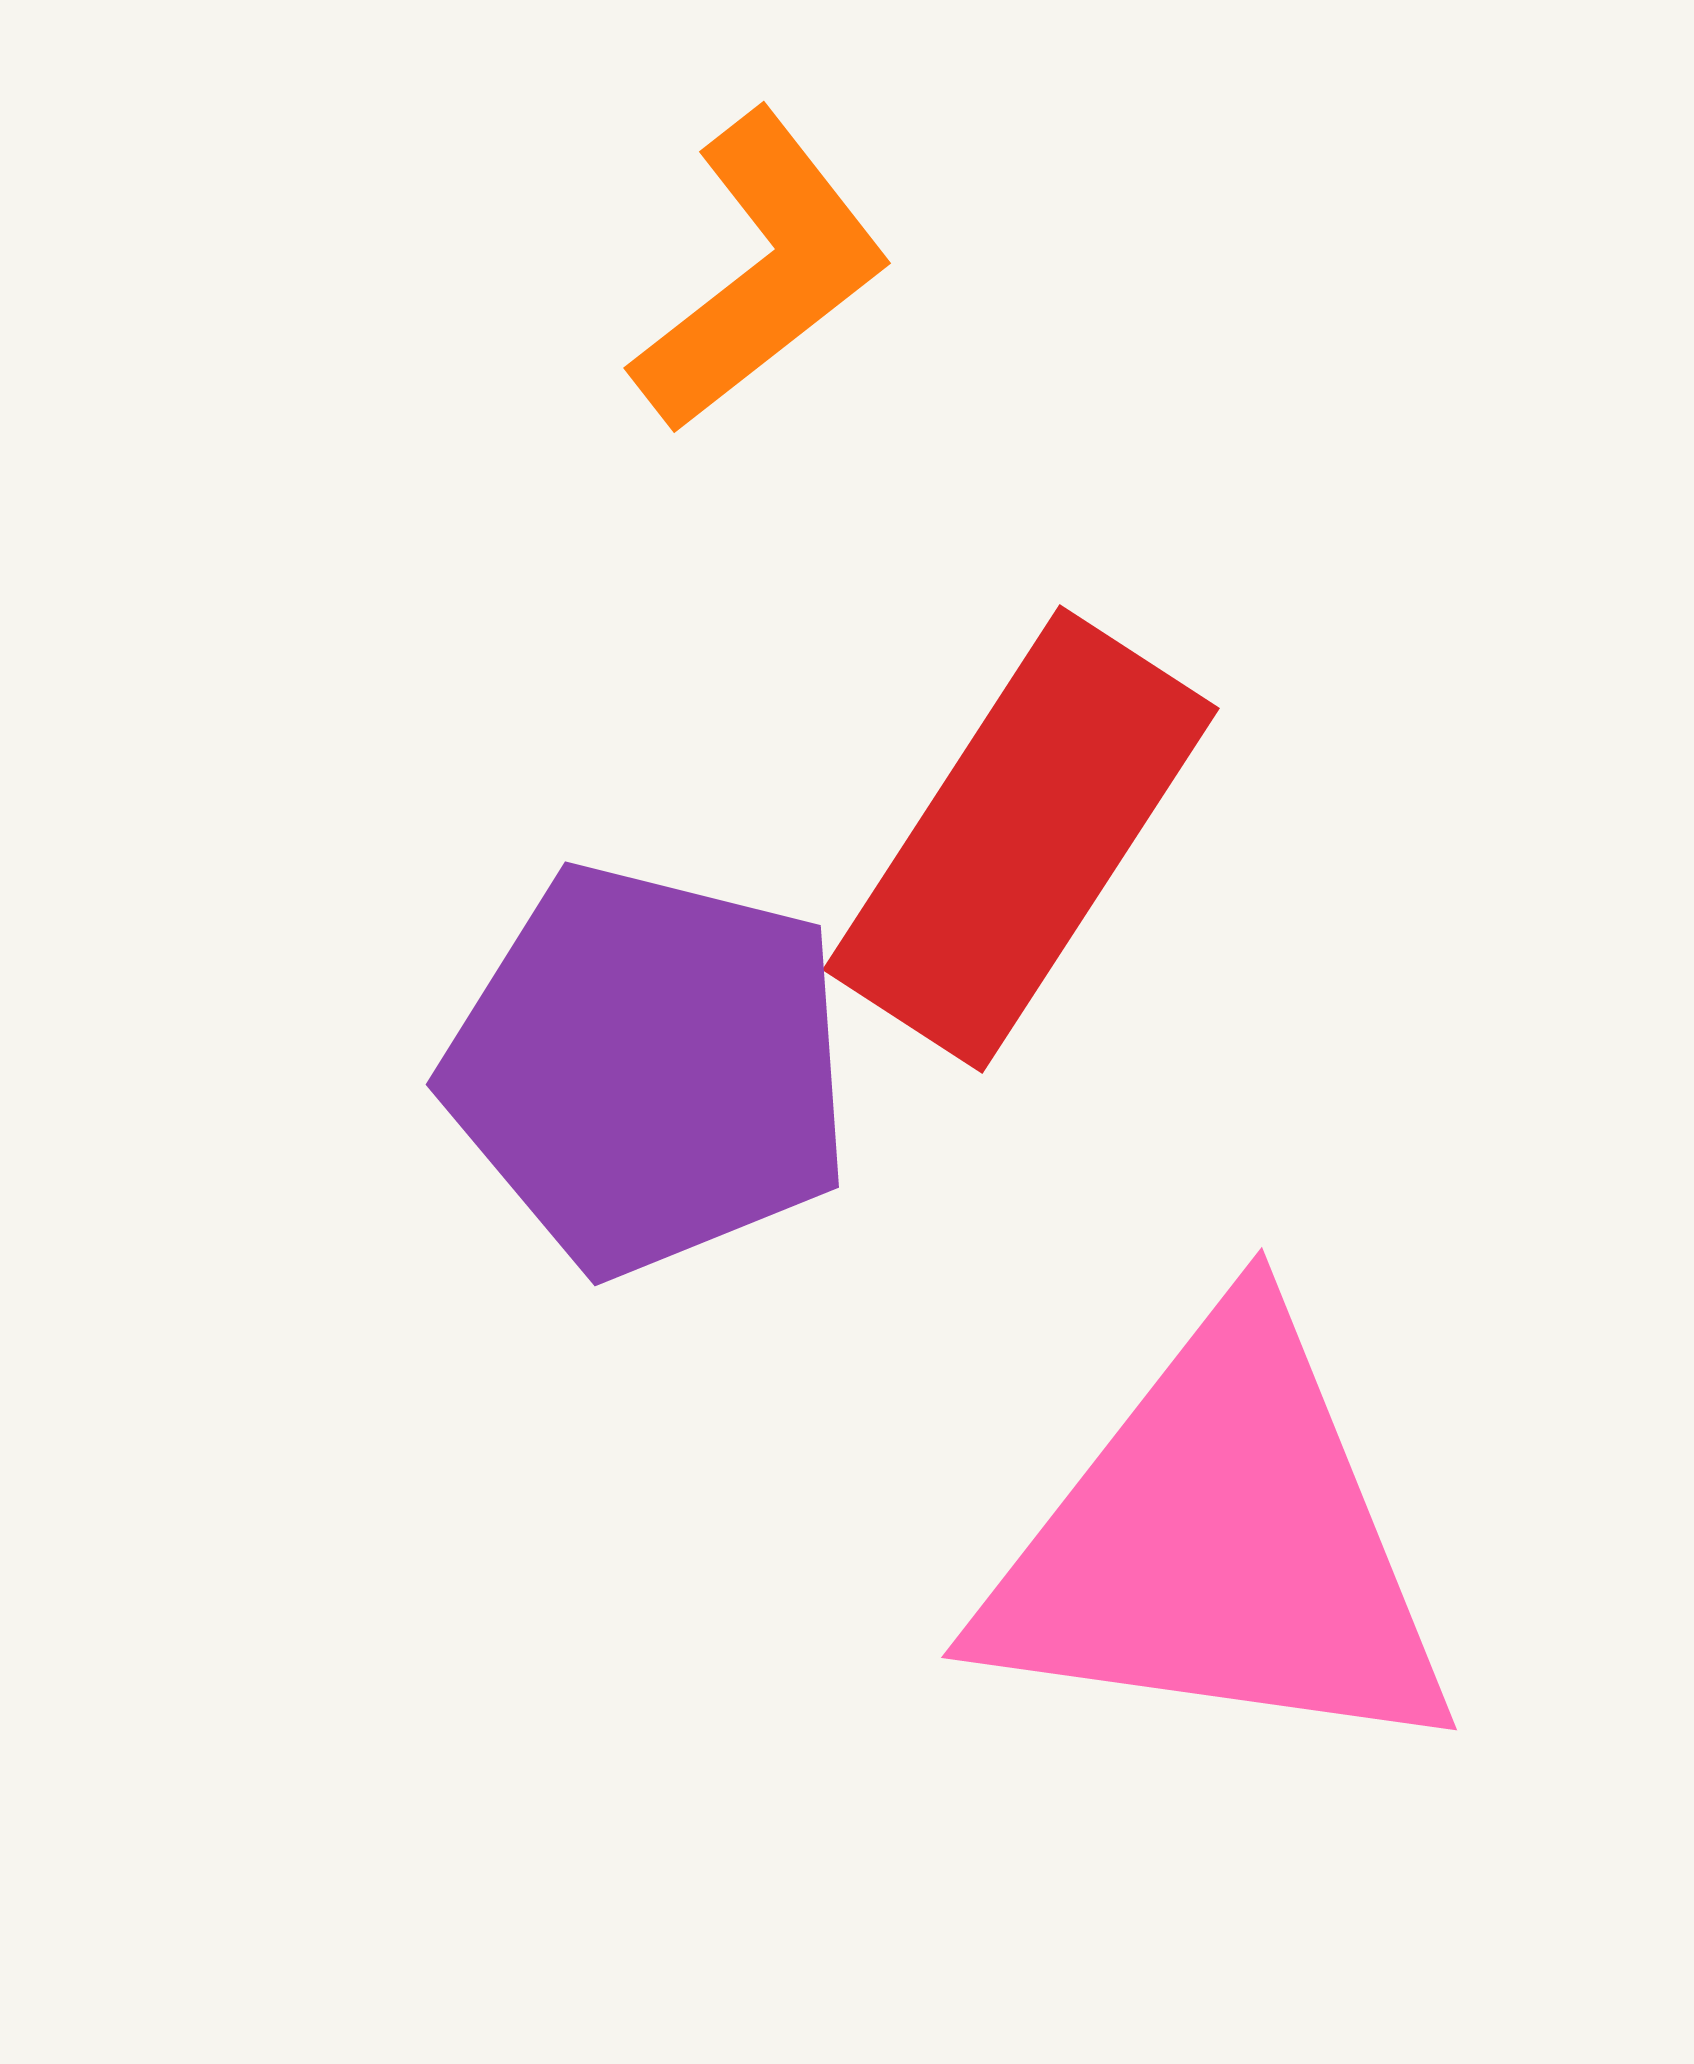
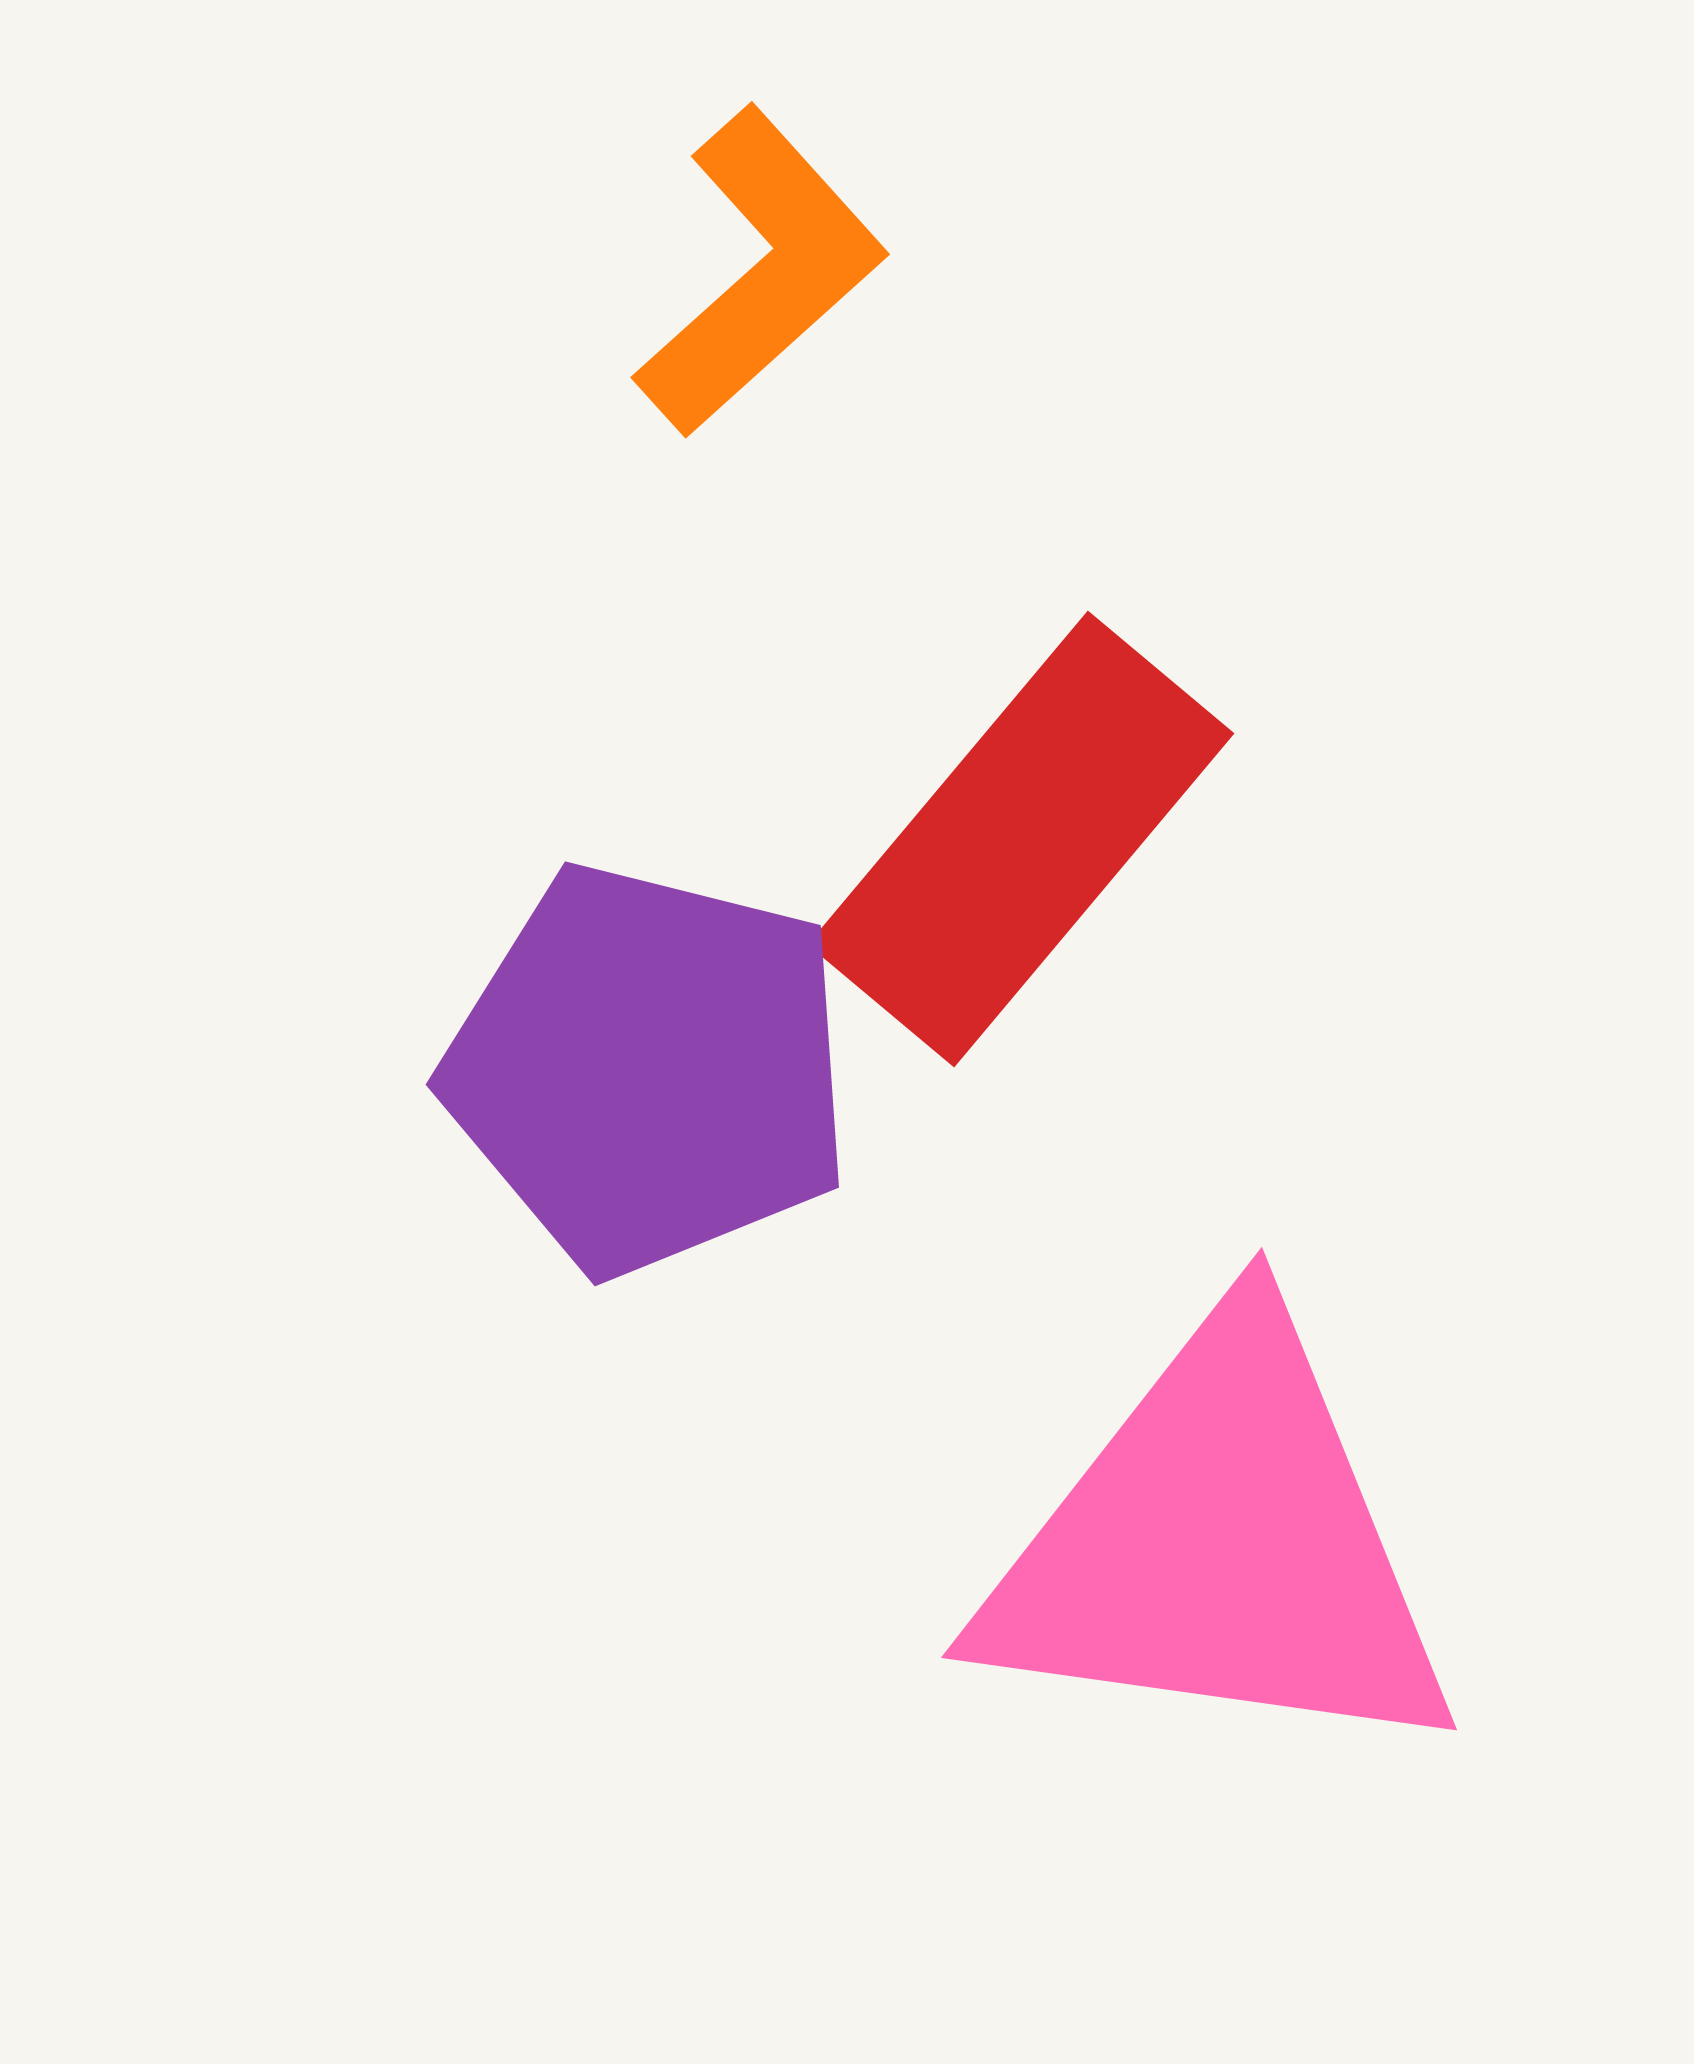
orange L-shape: rotated 4 degrees counterclockwise
red rectangle: rotated 7 degrees clockwise
